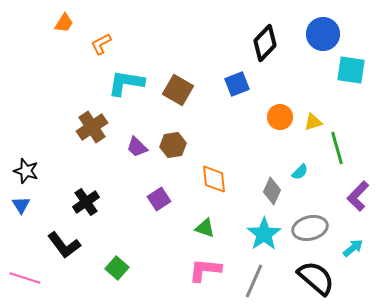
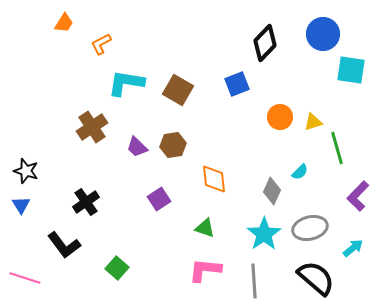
gray line: rotated 28 degrees counterclockwise
